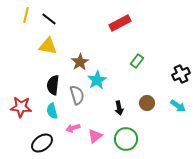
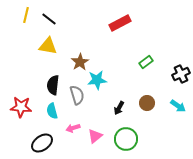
green rectangle: moved 9 px right, 1 px down; rotated 16 degrees clockwise
cyan star: rotated 24 degrees clockwise
black arrow: rotated 40 degrees clockwise
